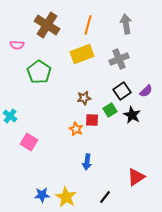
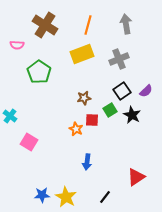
brown cross: moved 2 px left
